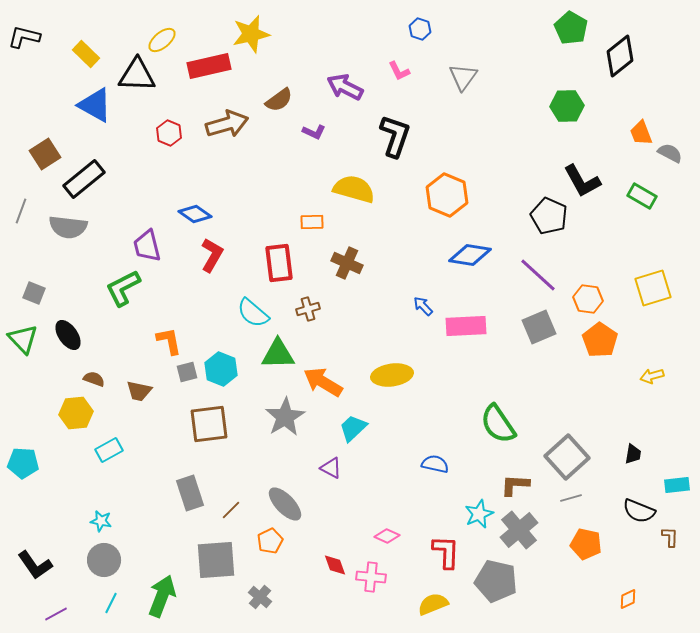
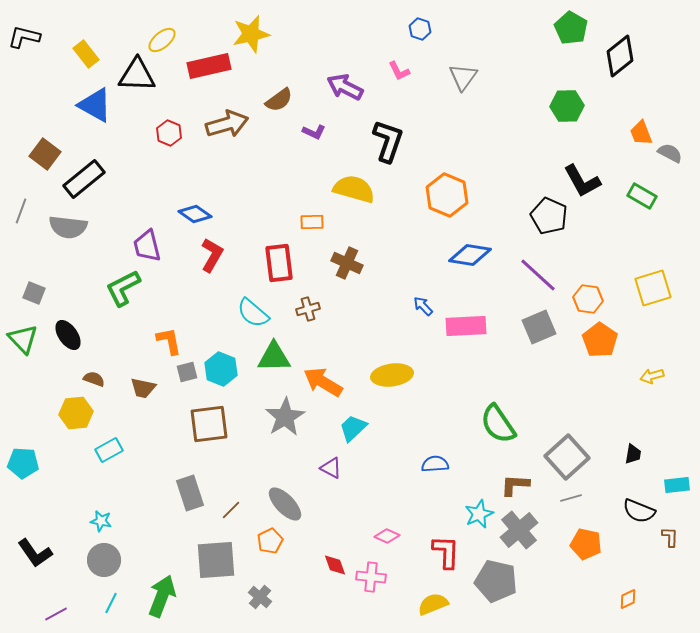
yellow rectangle at (86, 54): rotated 8 degrees clockwise
black L-shape at (395, 136): moved 7 px left, 5 px down
brown square at (45, 154): rotated 20 degrees counterclockwise
green triangle at (278, 354): moved 4 px left, 3 px down
brown trapezoid at (139, 391): moved 4 px right, 3 px up
blue semicircle at (435, 464): rotated 16 degrees counterclockwise
black L-shape at (35, 565): moved 12 px up
